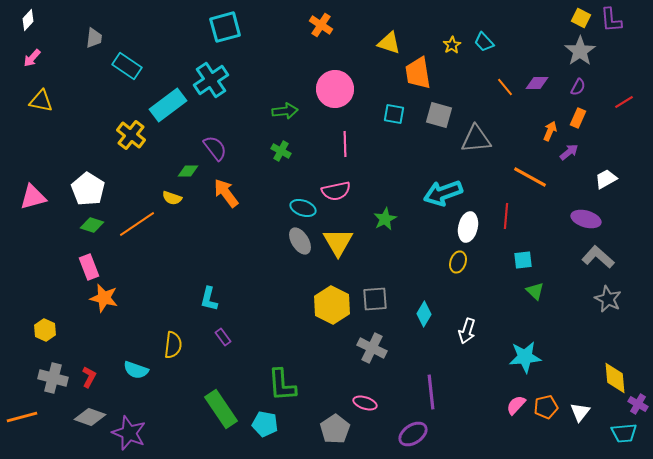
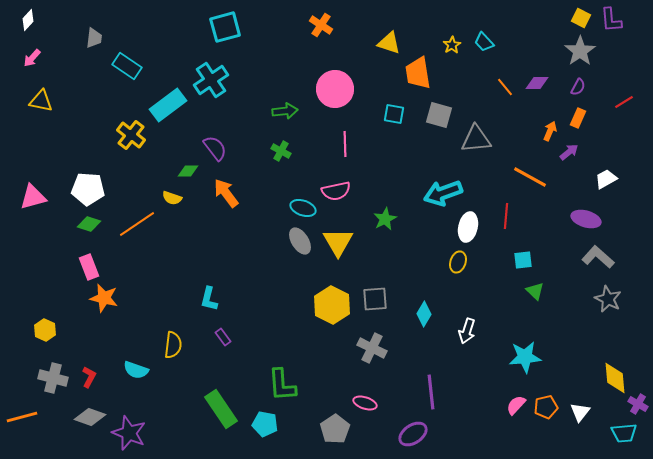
white pentagon at (88, 189): rotated 28 degrees counterclockwise
green diamond at (92, 225): moved 3 px left, 1 px up
